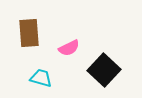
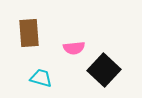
pink semicircle: moved 5 px right; rotated 20 degrees clockwise
